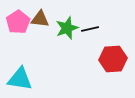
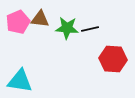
pink pentagon: rotated 10 degrees clockwise
green star: rotated 25 degrees clockwise
red hexagon: rotated 8 degrees clockwise
cyan triangle: moved 2 px down
